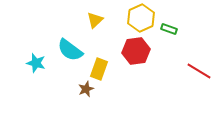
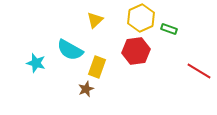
cyan semicircle: rotated 8 degrees counterclockwise
yellow rectangle: moved 2 px left, 2 px up
